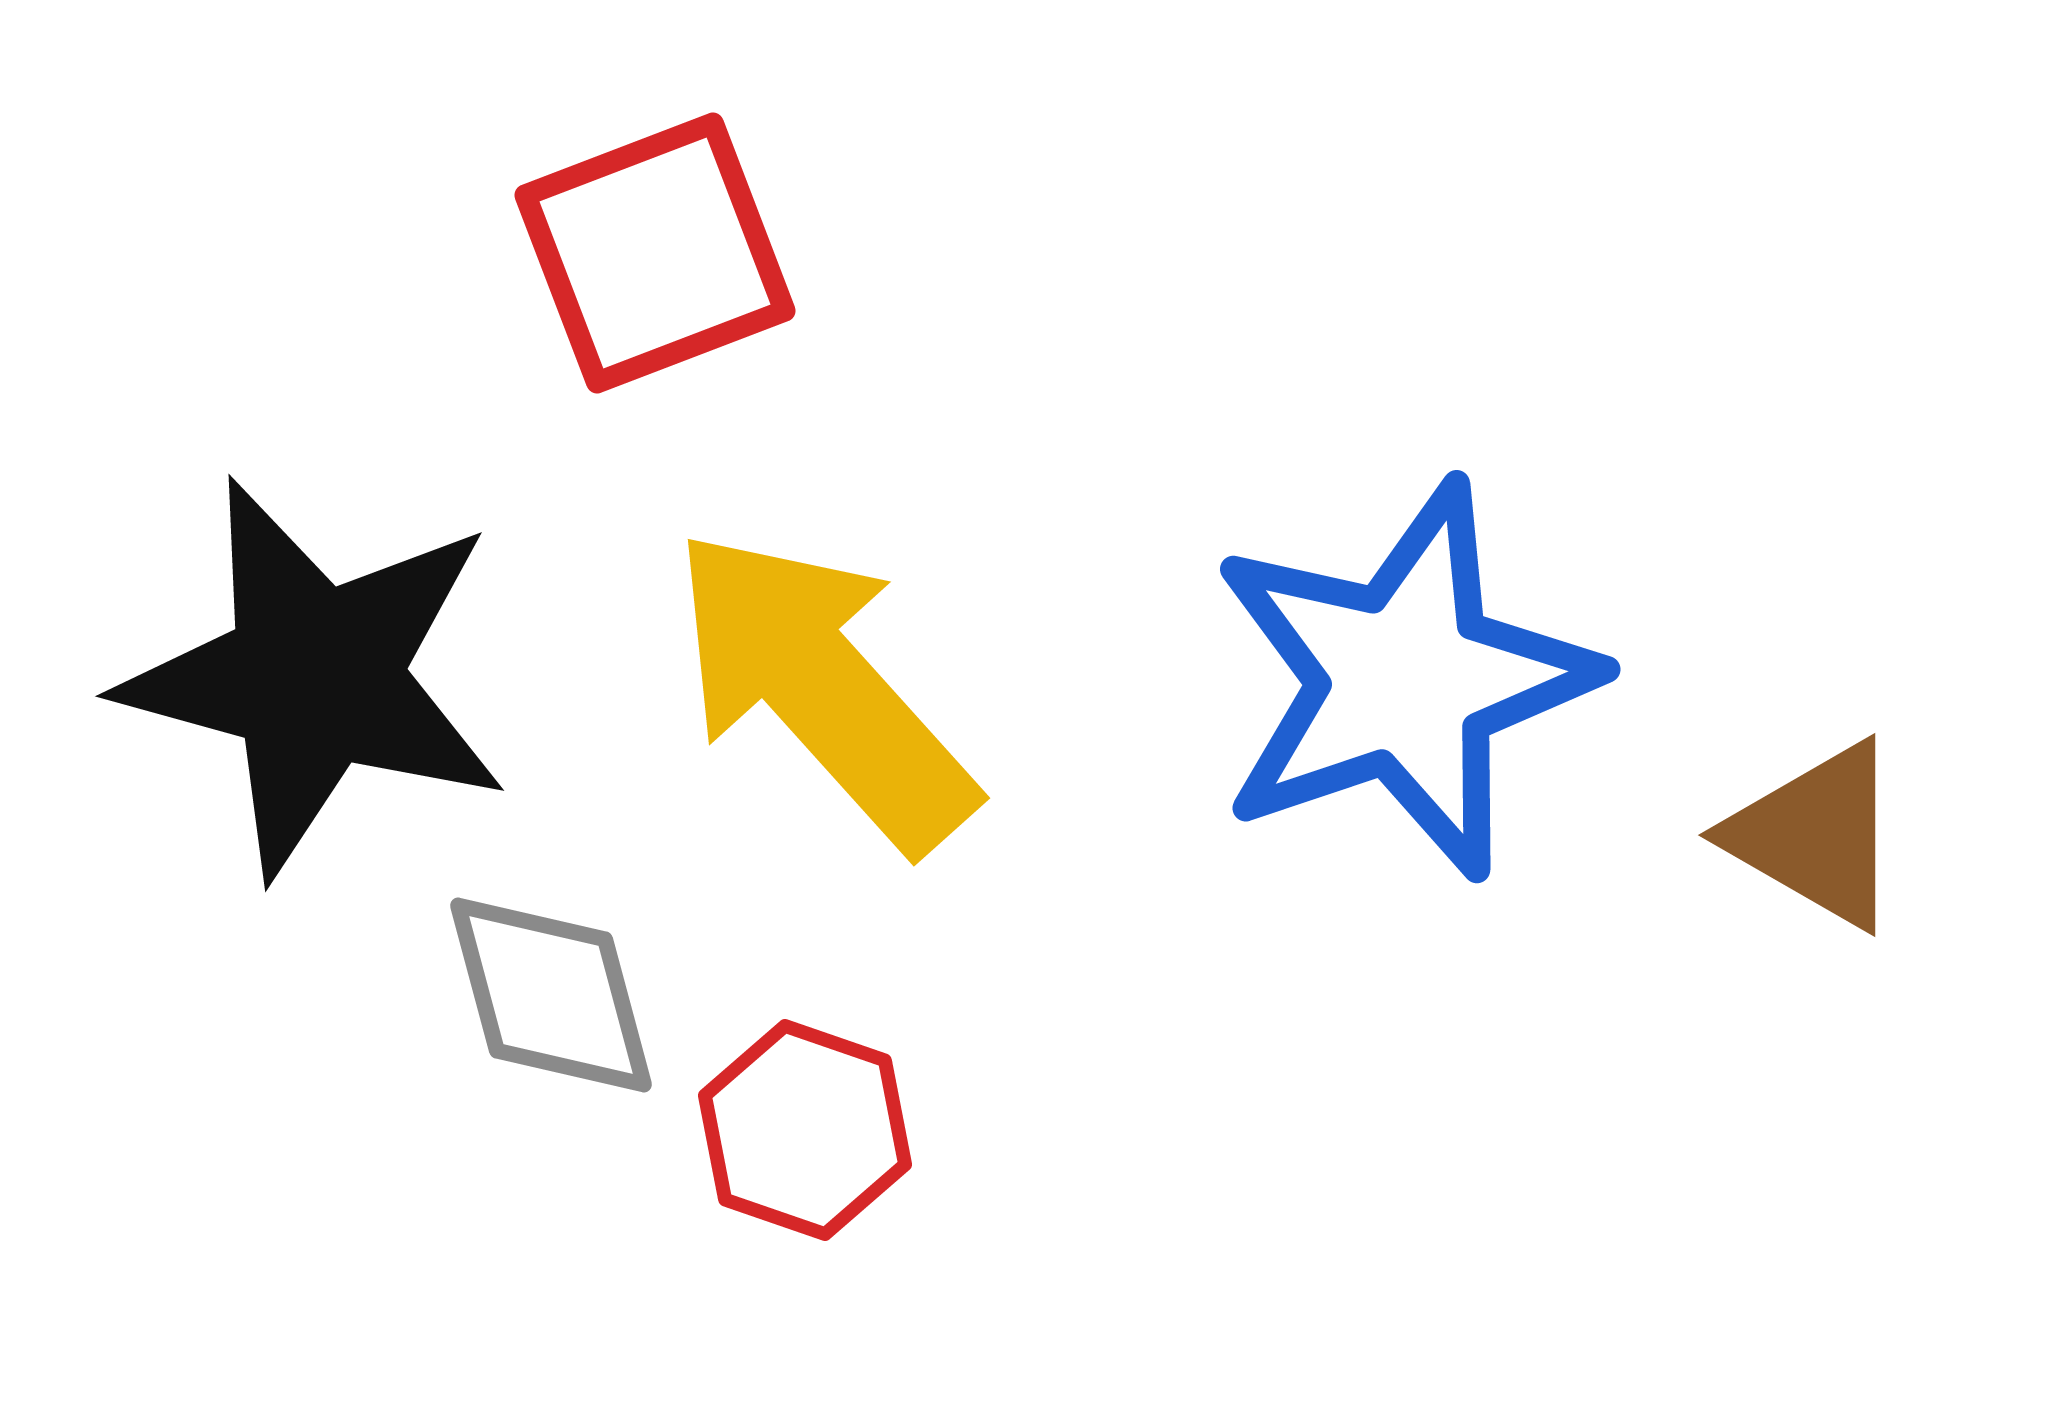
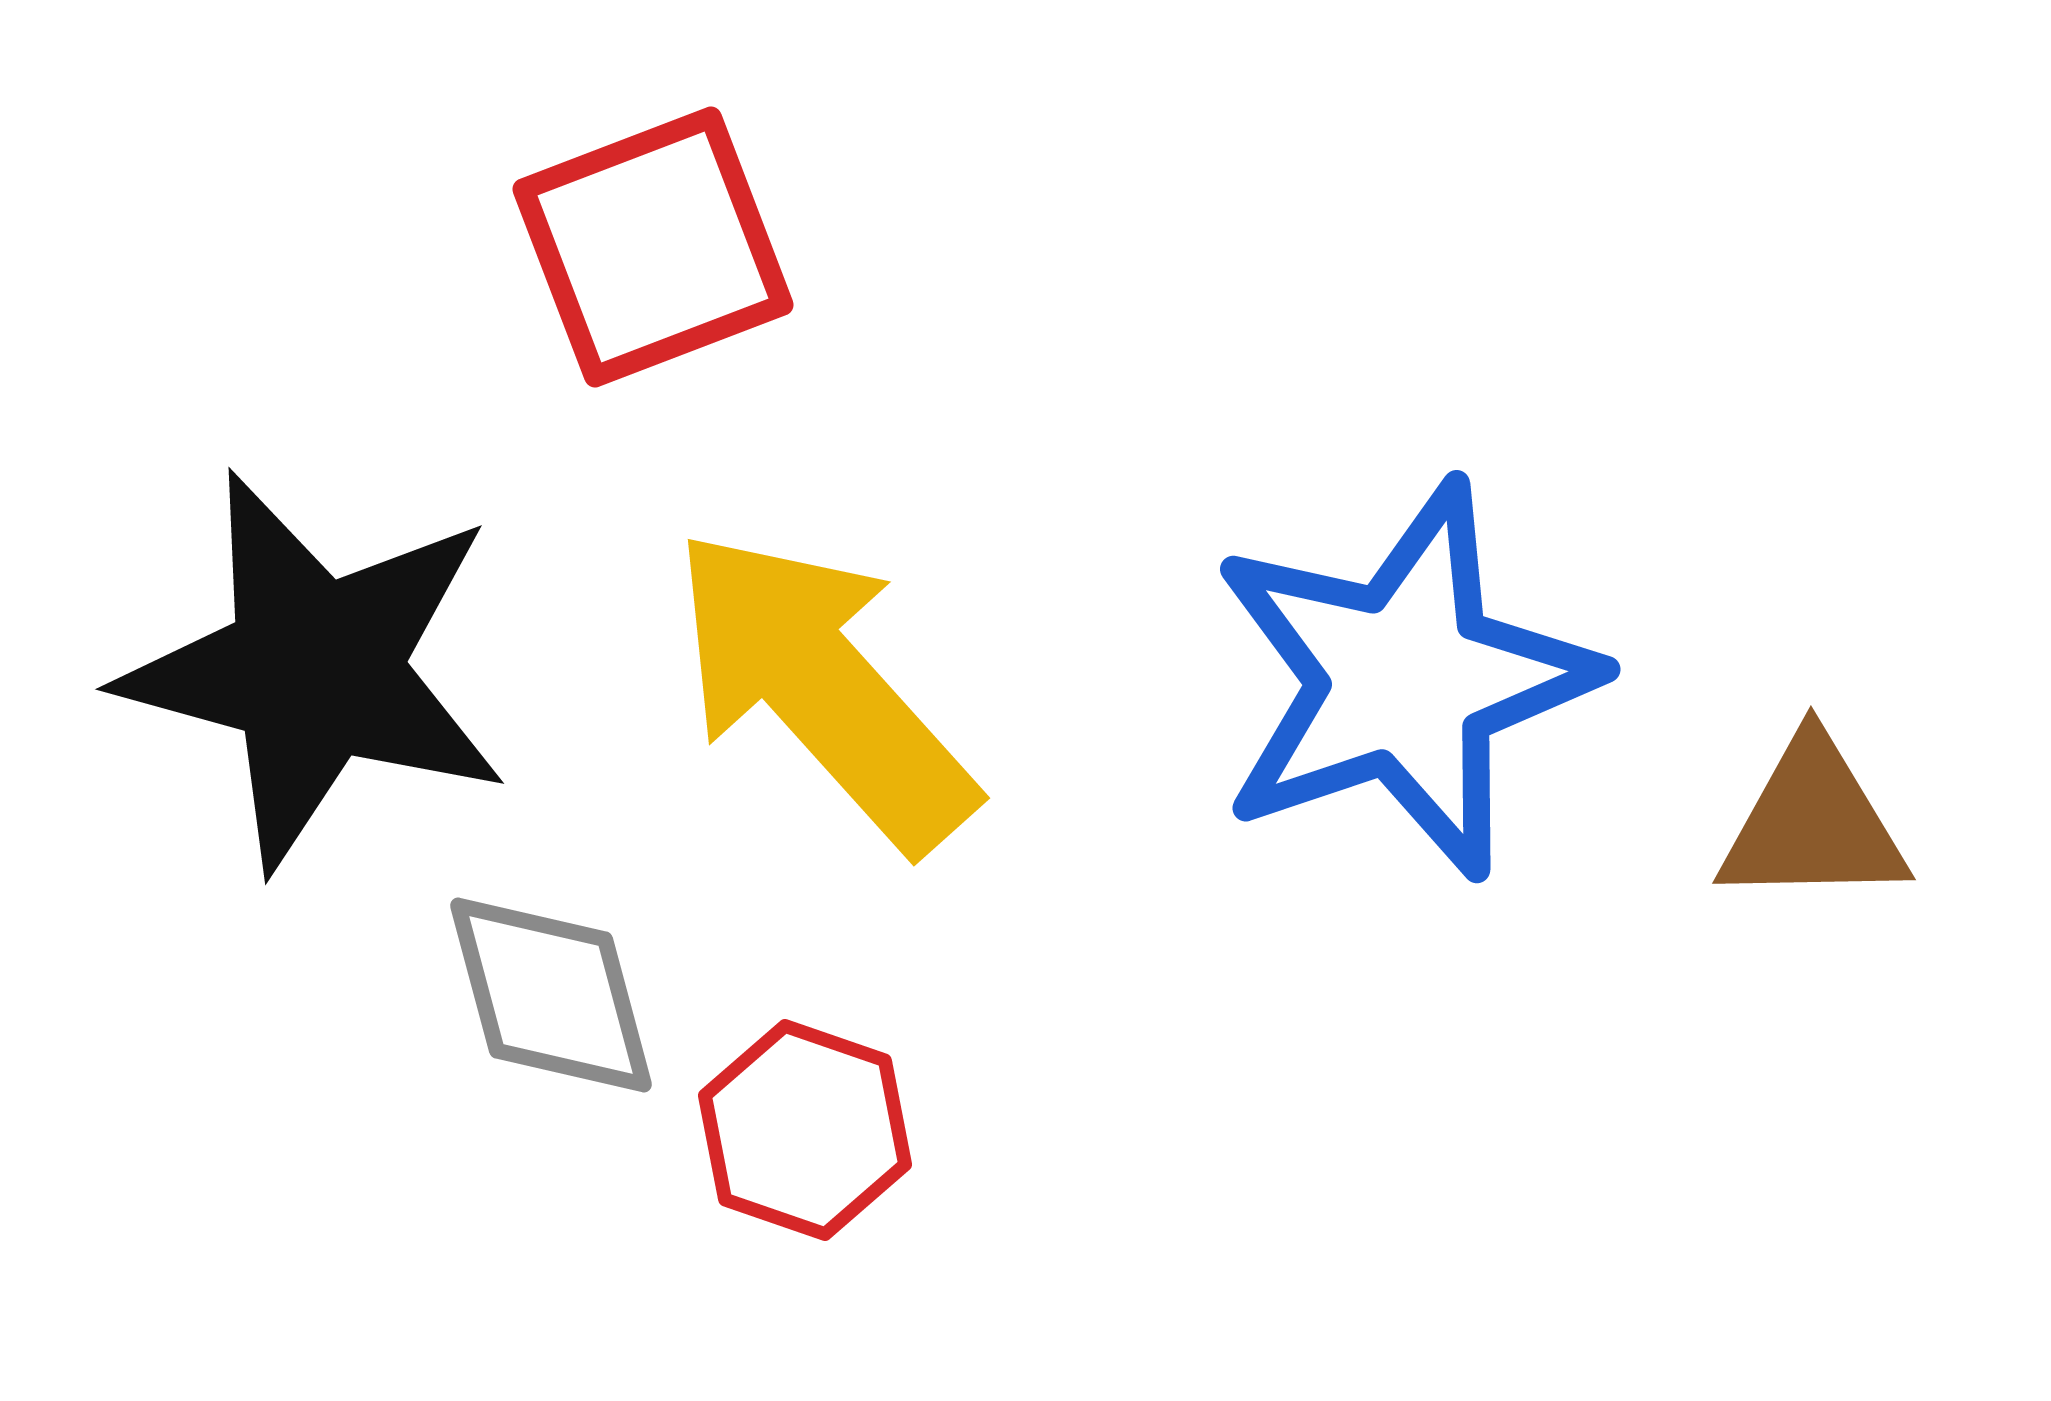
red square: moved 2 px left, 6 px up
black star: moved 7 px up
brown triangle: moved 3 px left, 12 px up; rotated 31 degrees counterclockwise
